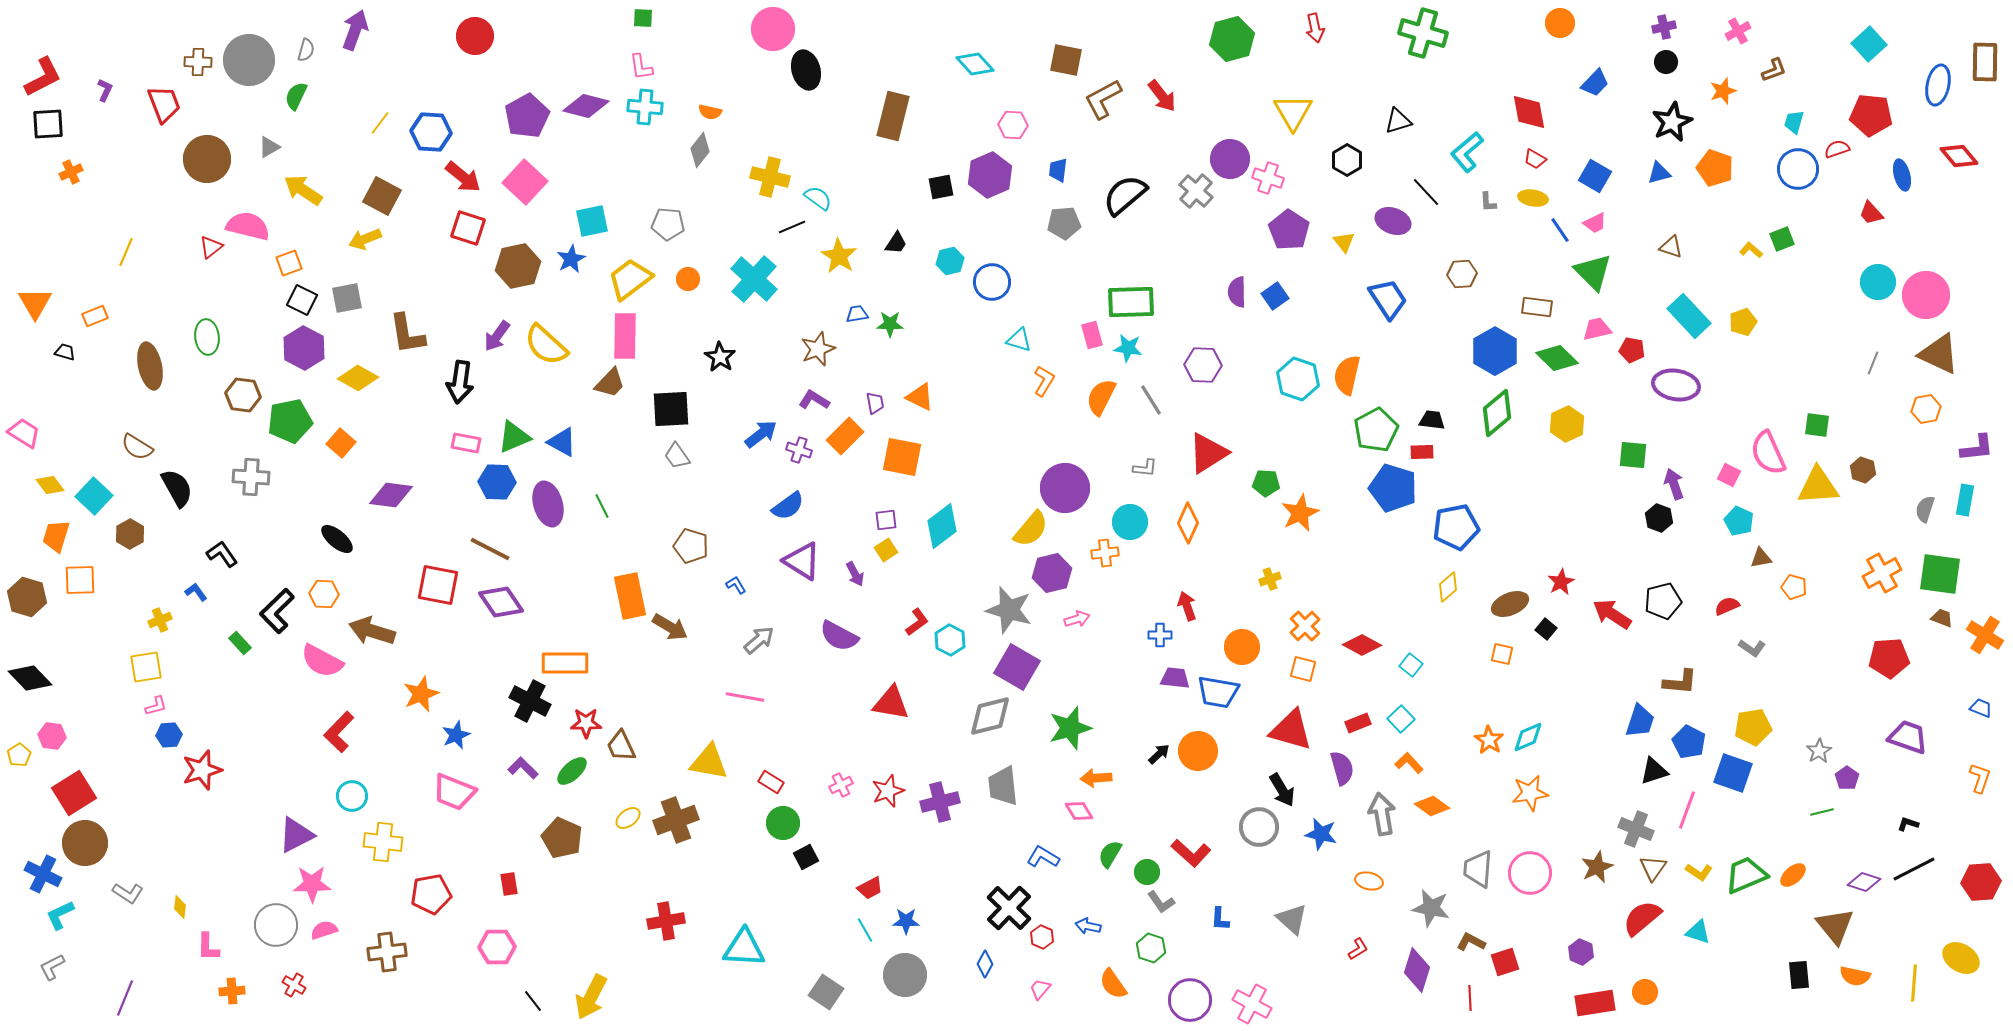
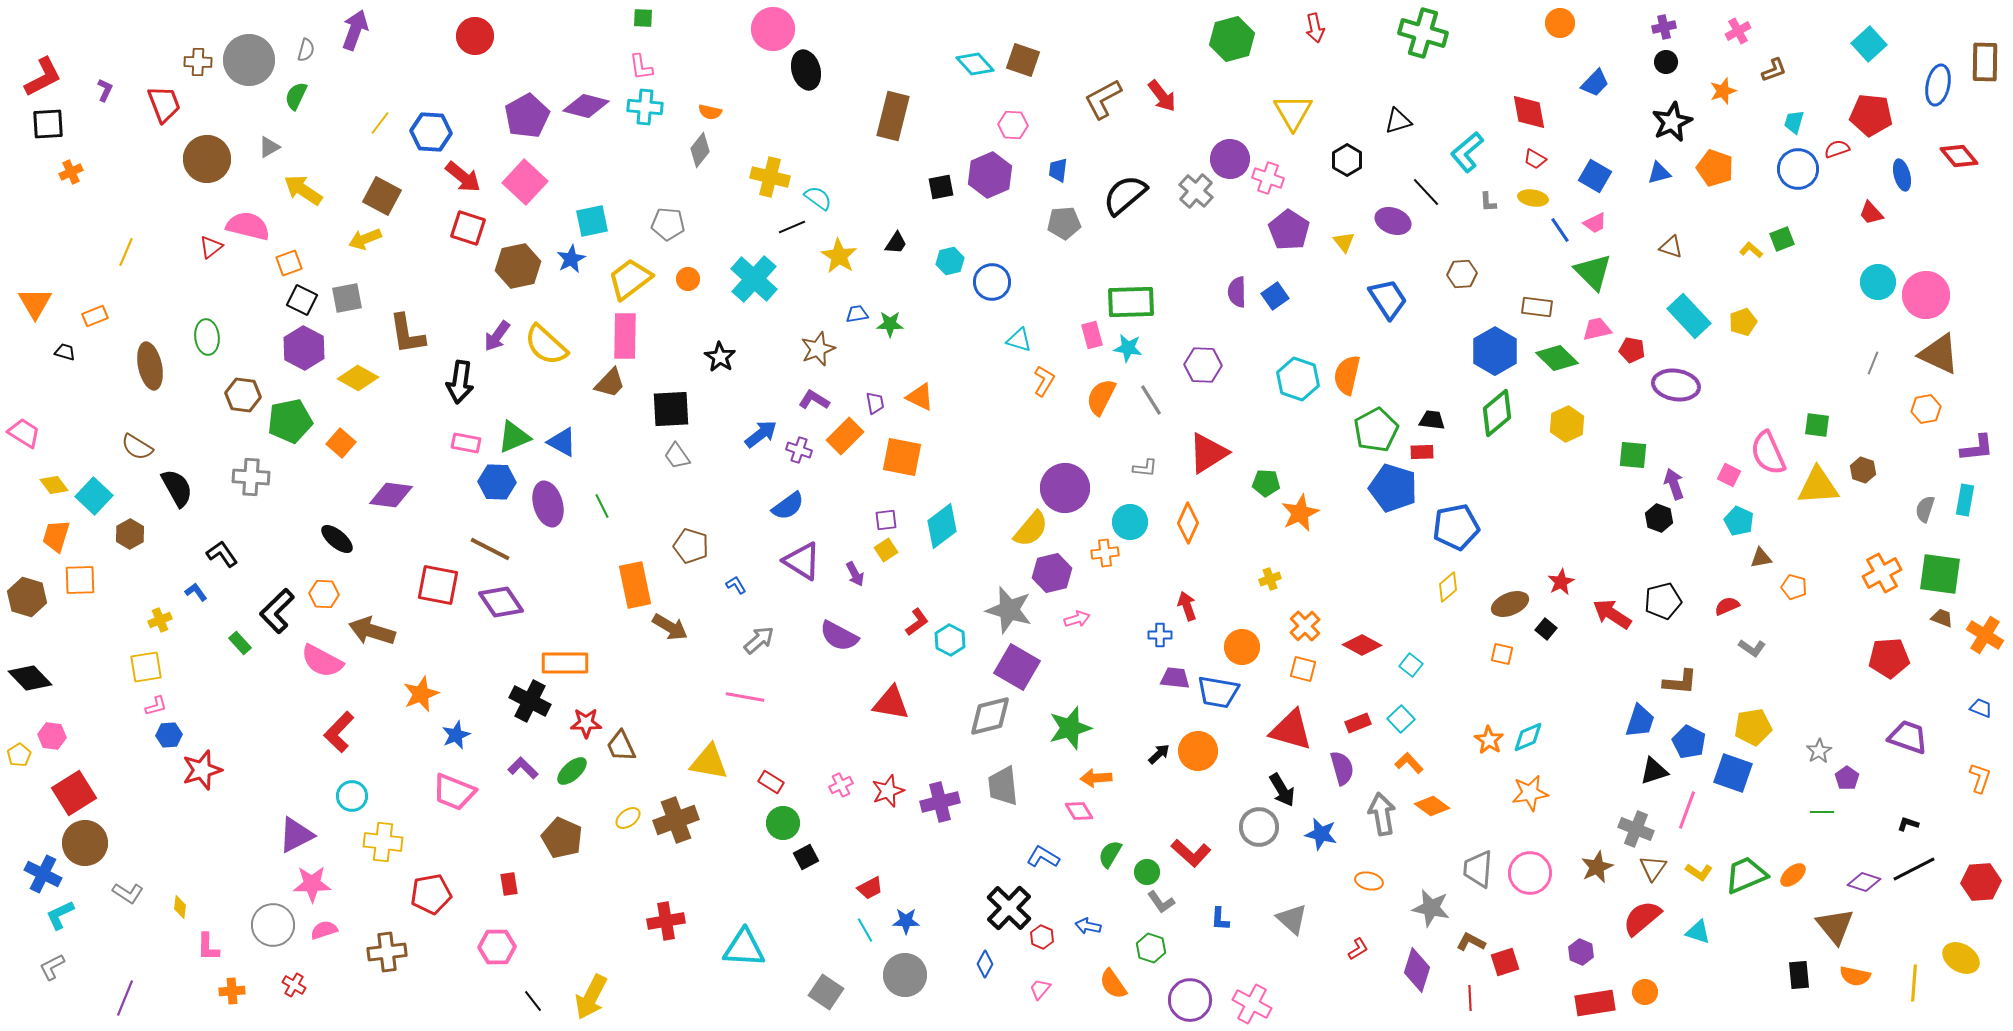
brown square at (1066, 60): moved 43 px left; rotated 8 degrees clockwise
yellow diamond at (50, 485): moved 4 px right
orange rectangle at (630, 596): moved 5 px right, 11 px up
green line at (1822, 812): rotated 15 degrees clockwise
gray circle at (276, 925): moved 3 px left
